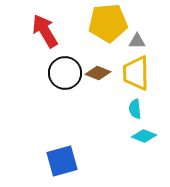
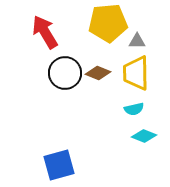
red arrow: moved 1 px down
cyan semicircle: moved 1 px left; rotated 96 degrees counterclockwise
blue square: moved 3 px left, 4 px down
